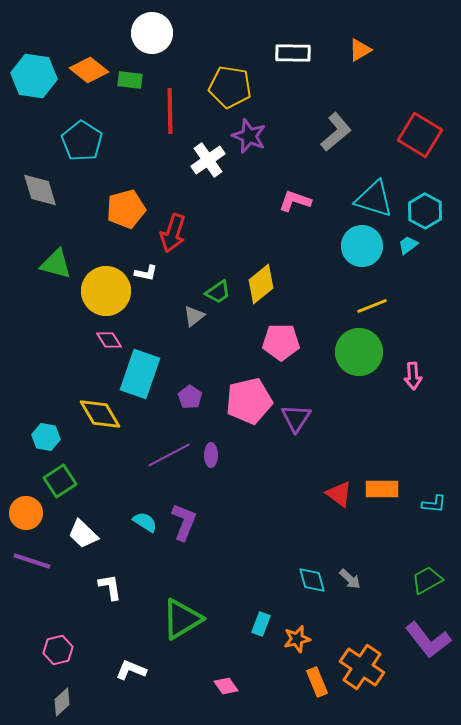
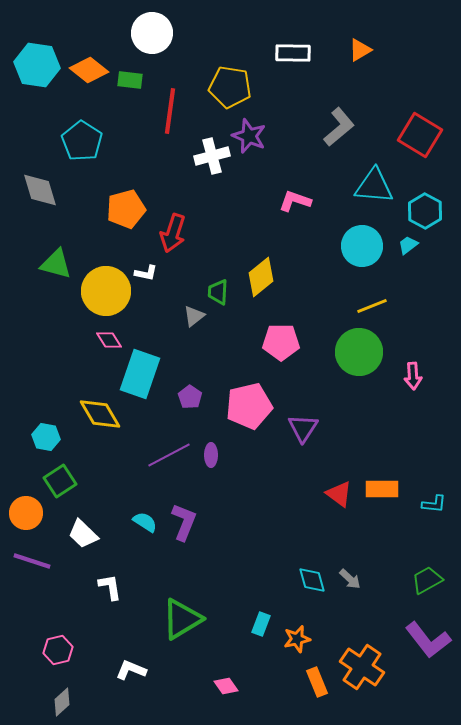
cyan hexagon at (34, 76): moved 3 px right, 11 px up
red line at (170, 111): rotated 9 degrees clockwise
gray L-shape at (336, 132): moved 3 px right, 5 px up
white cross at (208, 160): moved 4 px right, 4 px up; rotated 20 degrees clockwise
cyan triangle at (374, 199): moved 13 px up; rotated 12 degrees counterclockwise
yellow diamond at (261, 284): moved 7 px up
green trapezoid at (218, 292): rotated 128 degrees clockwise
pink pentagon at (249, 401): moved 5 px down
purple triangle at (296, 418): moved 7 px right, 10 px down
